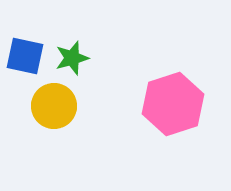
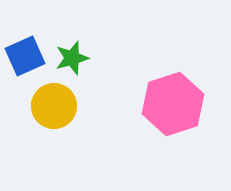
blue square: rotated 36 degrees counterclockwise
